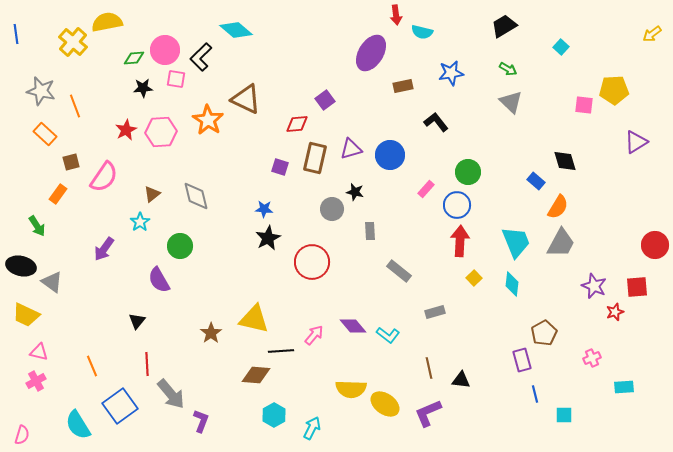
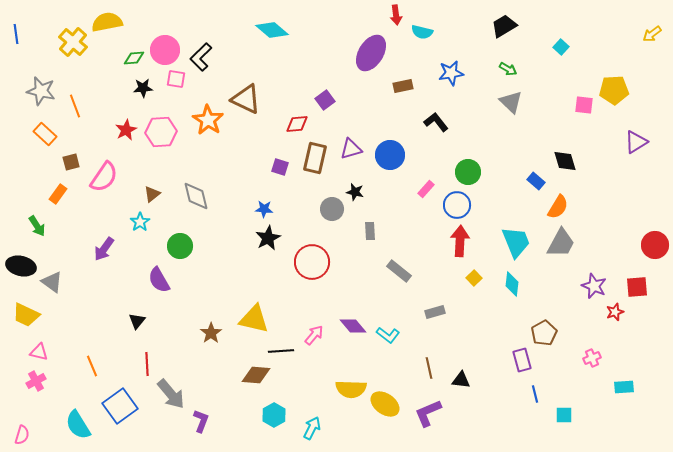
cyan diamond at (236, 30): moved 36 px right
